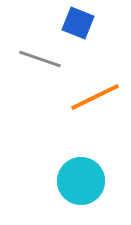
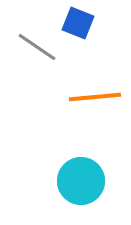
gray line: moved 3 px left, 12 px up; rotated 15 degrees clockwise
orange line: rotated 21 degrees clockwise
